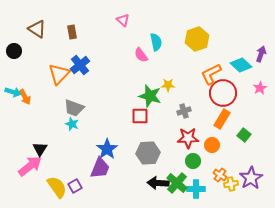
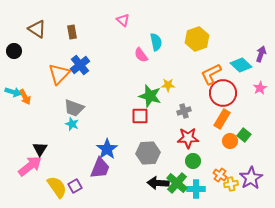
orange circle: moved 18 px right, 4 px up
